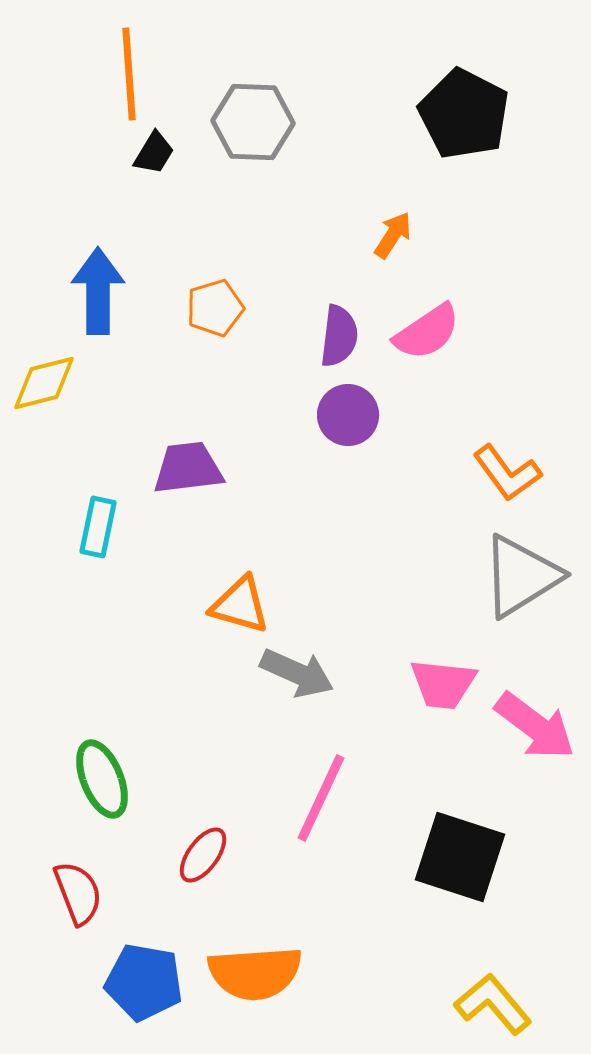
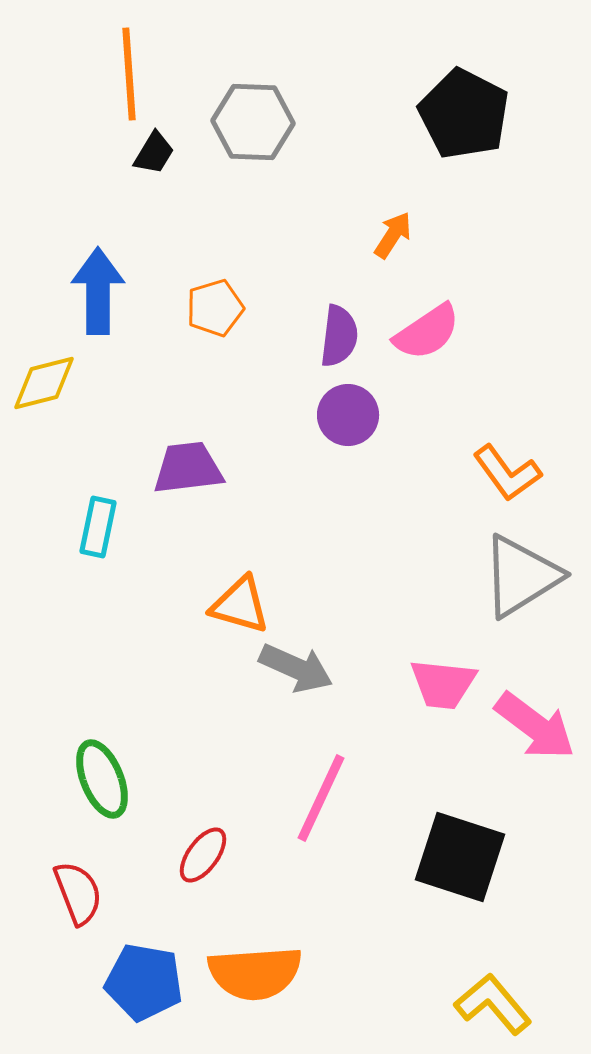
gray arrow: moved 1 px left, 5 px up
